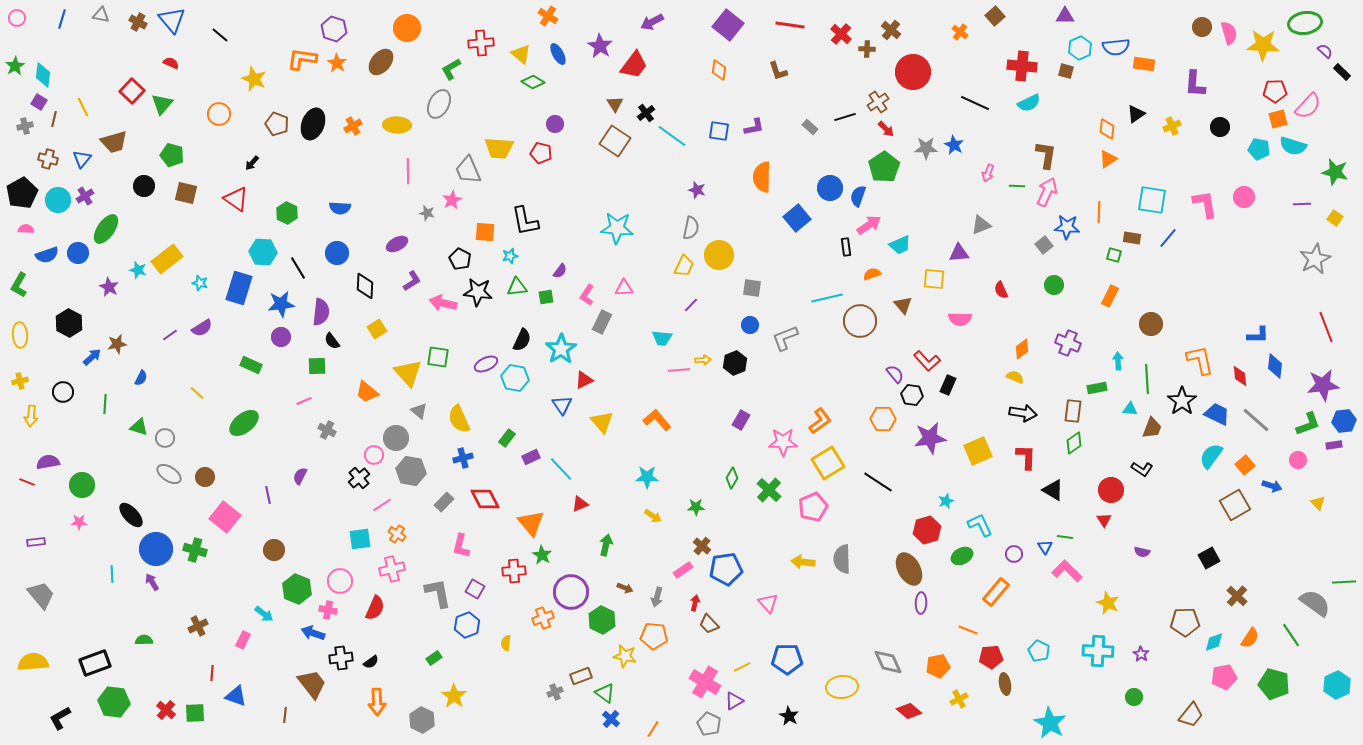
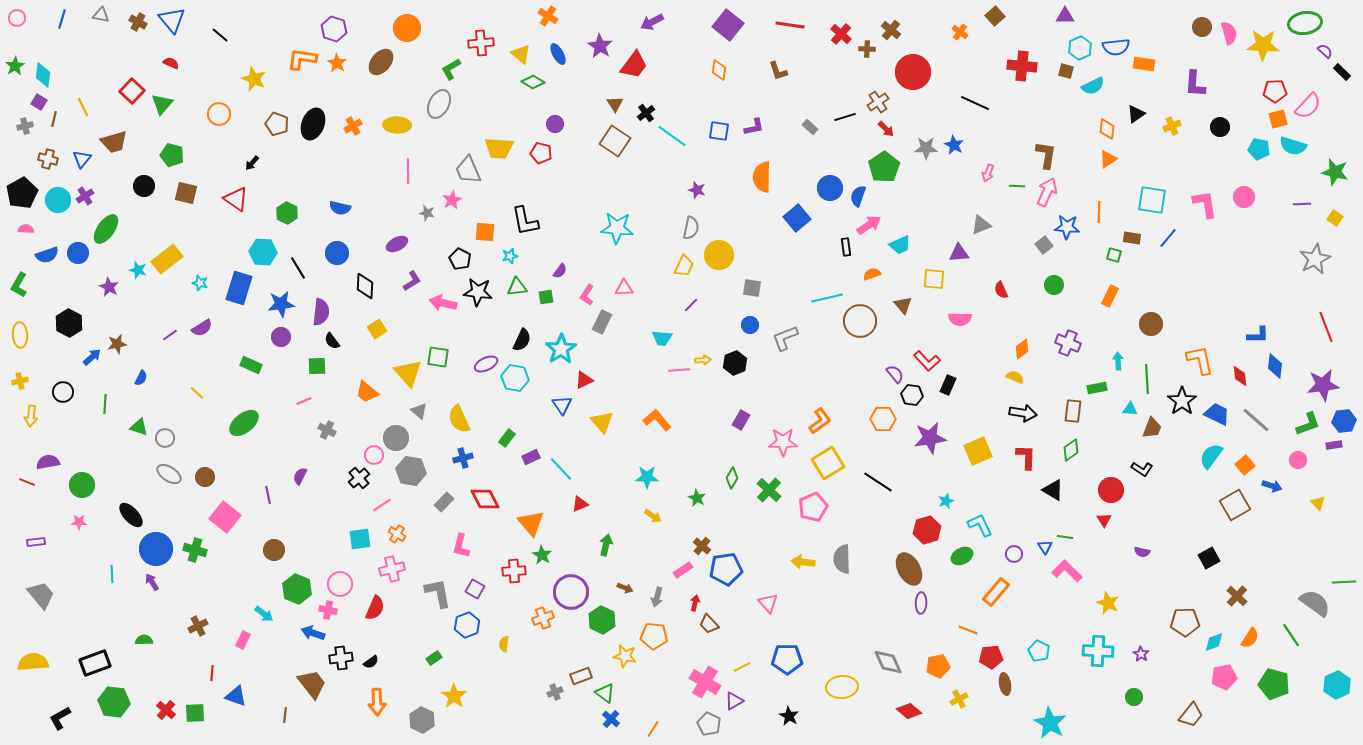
cyan semicircle at (1029, 103): moved 64 px right, 17 px up
blue semicircle at (340, 208): rotated 10 degrees clockwise
green diamond at (1074, 443): moved 3 px left, 7 px down
green star at (696, 507): moved 1 px right, 9 px up; rotated 30 degrees clockwise
pink circle at (340, 581): moved 3 px down
yellow semicircle at (506, 643): moved 2 px left, 1 px down
